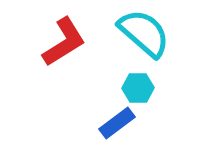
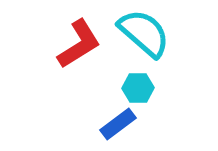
red L-shape: moved 15 px right, 2 px down
blue rectangle: moved 1 px right, 1 px down
